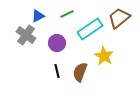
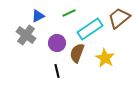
green line: moved 2 px right, 1 px up
yellow star: moved 1 px right, 2 px down
brown semicircle: moved 3 px left, 19 px up
